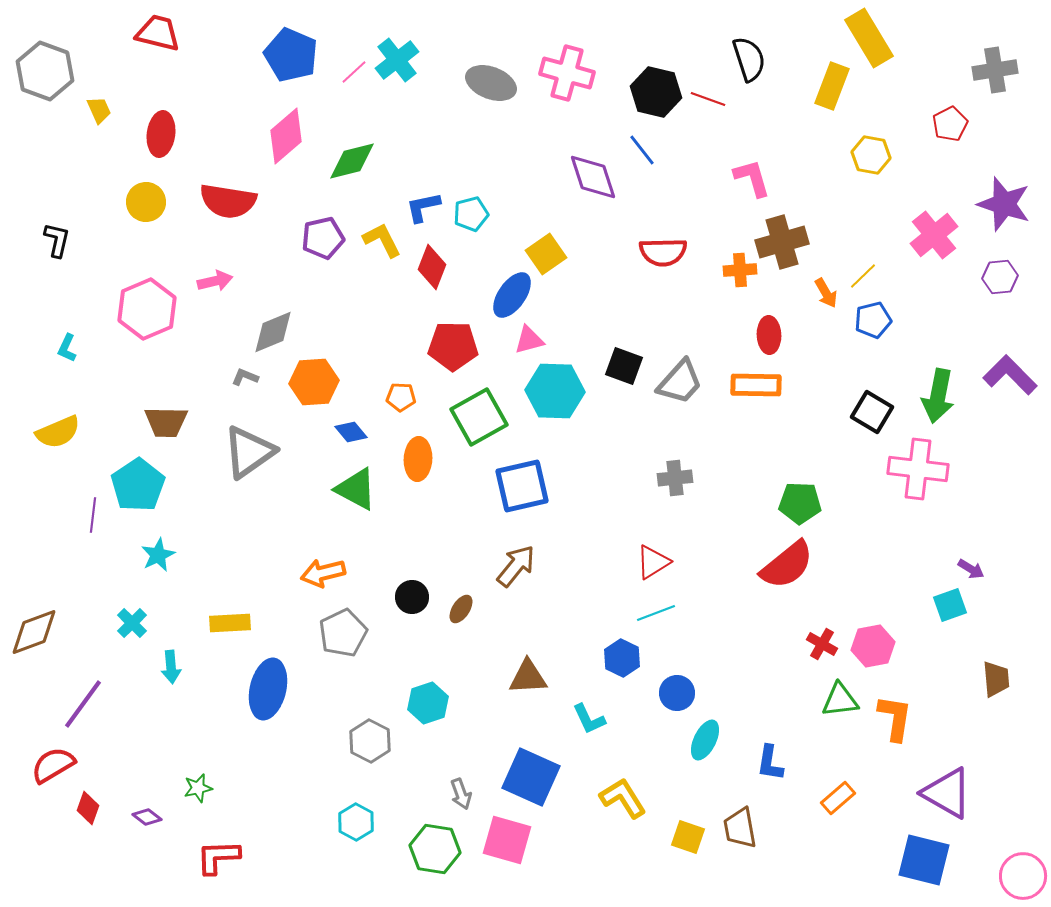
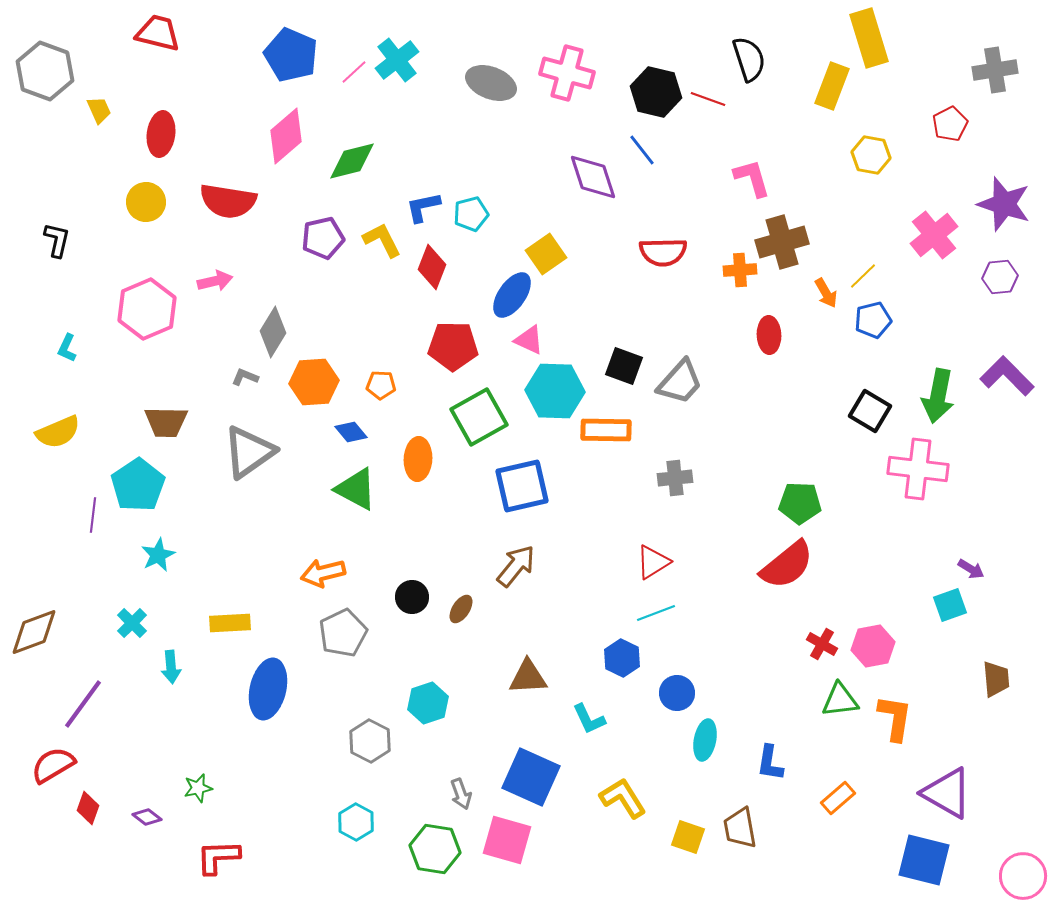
yellow rectangle at (869, 38): rotated 14 degrees clockwise
gray diamond at (273, 332): rotated 36 degrees counterclockwise
pink triangle at (529, 340): rotated 40 degrees clockwise
purple L-shape at (1010, 375): moved 3 px left, 1 px down
orange rectangle at (756, 385): moved 150 px left, 45 px down
orange pentagon at (401, 397): moved 20 px left, 12 px up
black square at (872, 412): moved 2 px left, 1 px up
cyan ellipse at (705, 740): rotated 15 degrees counterclockwise
